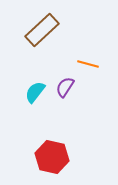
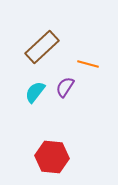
brown rectangle: moved 17 px down
red hexagon: rotated 8 degrees counterclockwise
